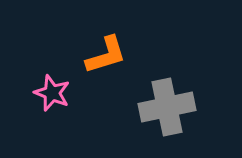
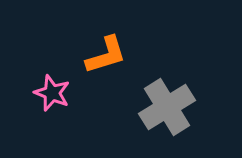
gray cross: rotated 20 degrees counterclockwise
